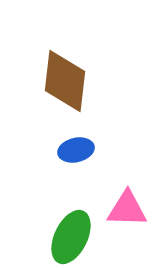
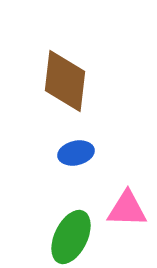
blue ellipse: moved 3 px down
